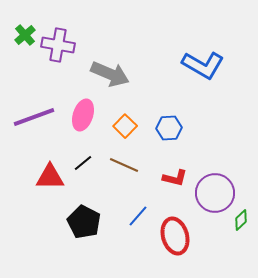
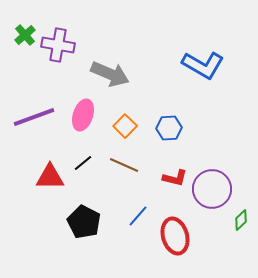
purple circle: moved 3 px left, 4 px up
